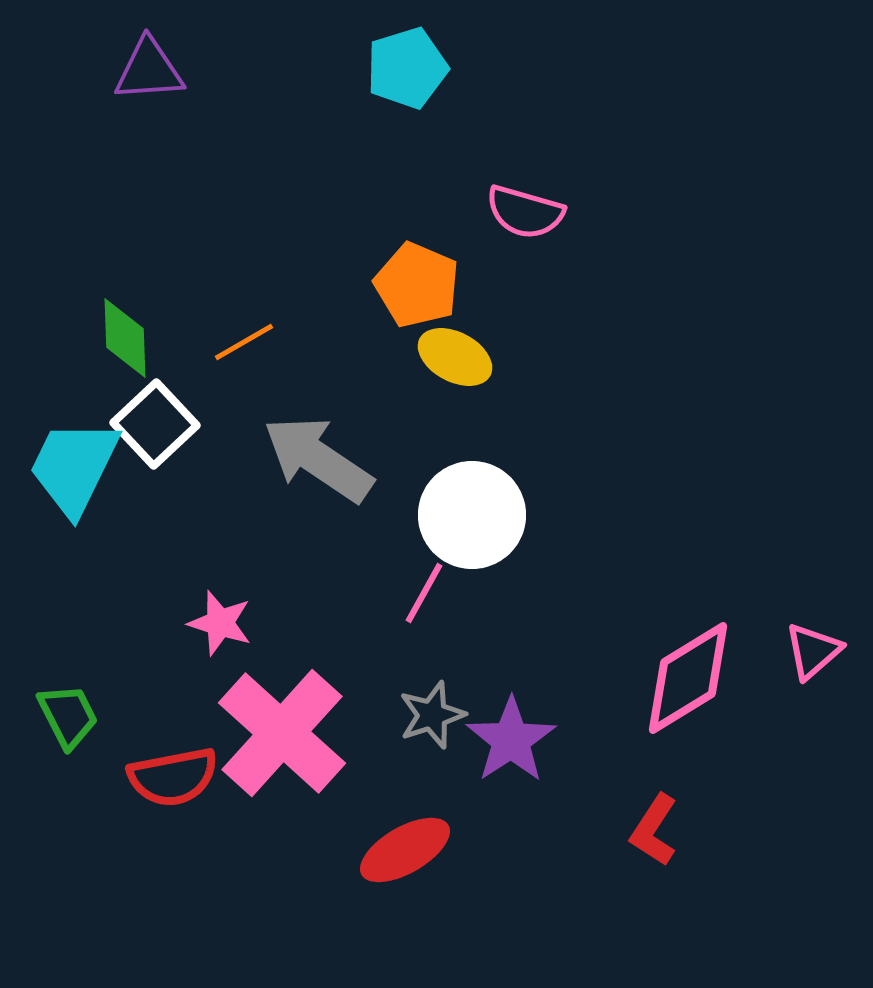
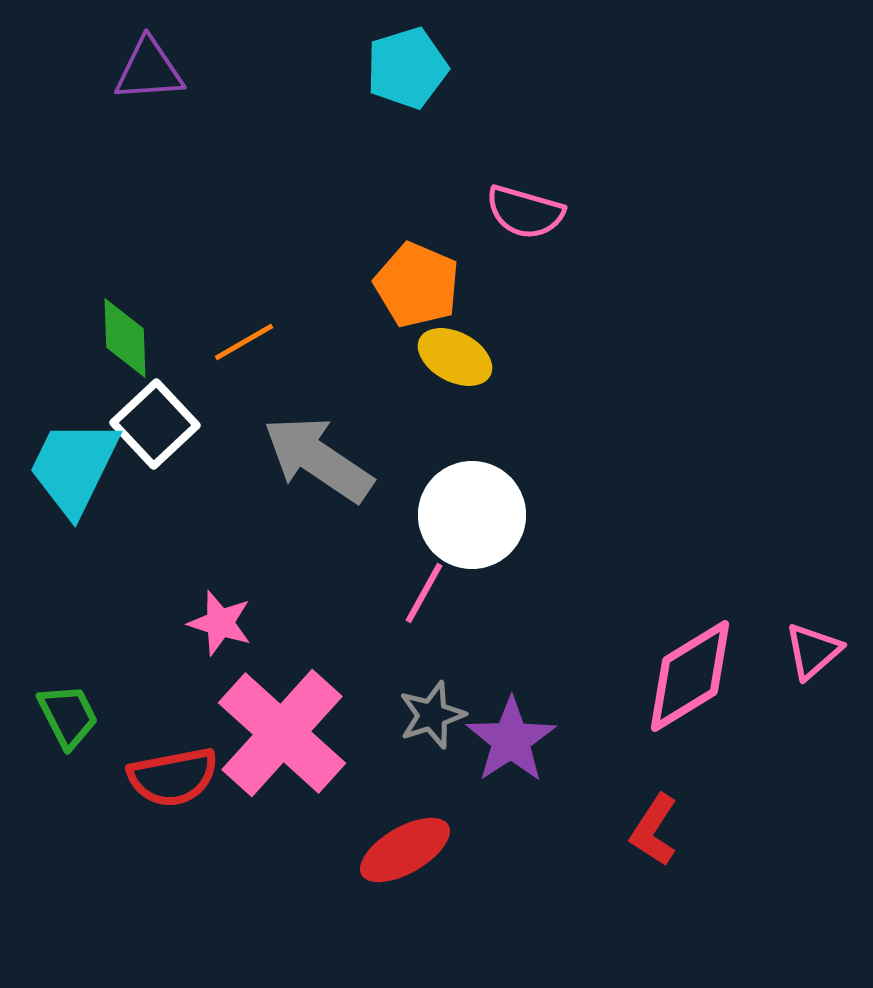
pink diamond: moved 2 px right, 2 px up
